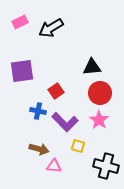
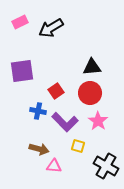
red circle: moved 10 px left
pink star: moved 1 px left, 1 px down
black cross: rotated 15 degrees clockwise
